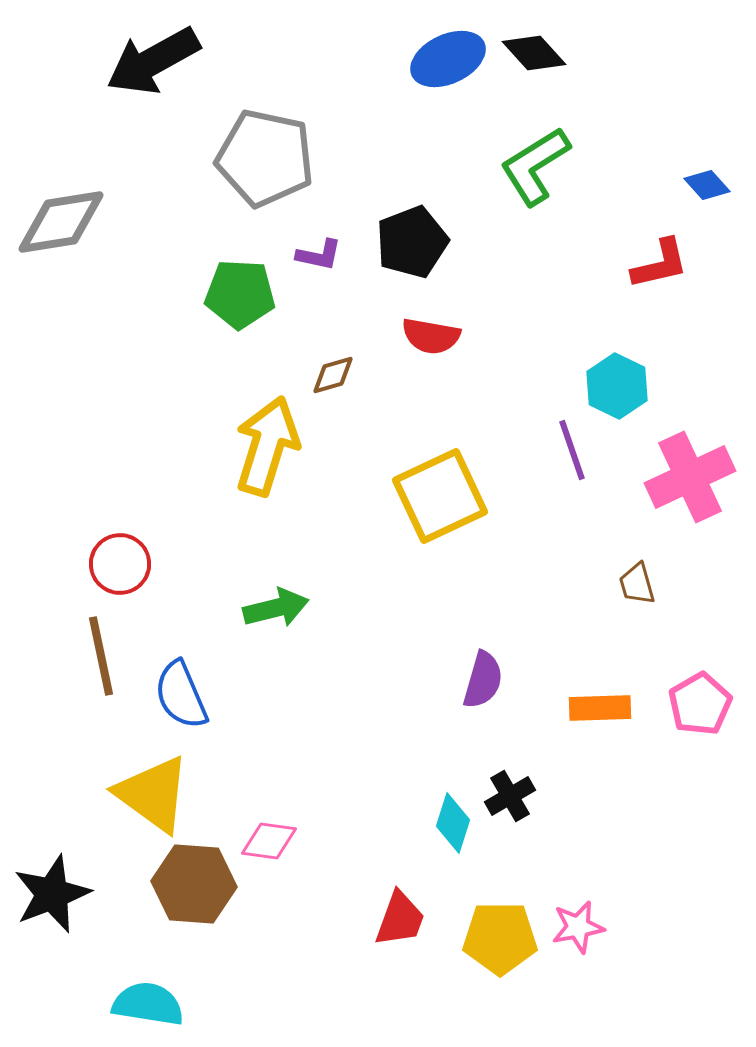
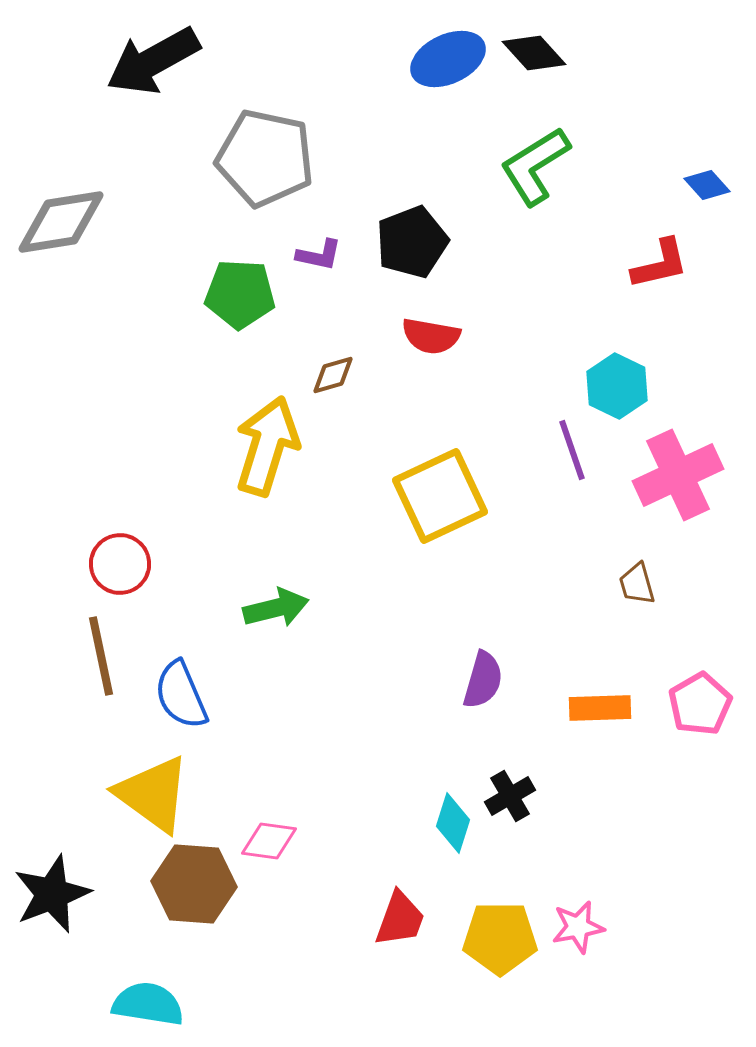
pink cross: moved 12 px left, 2 px up
